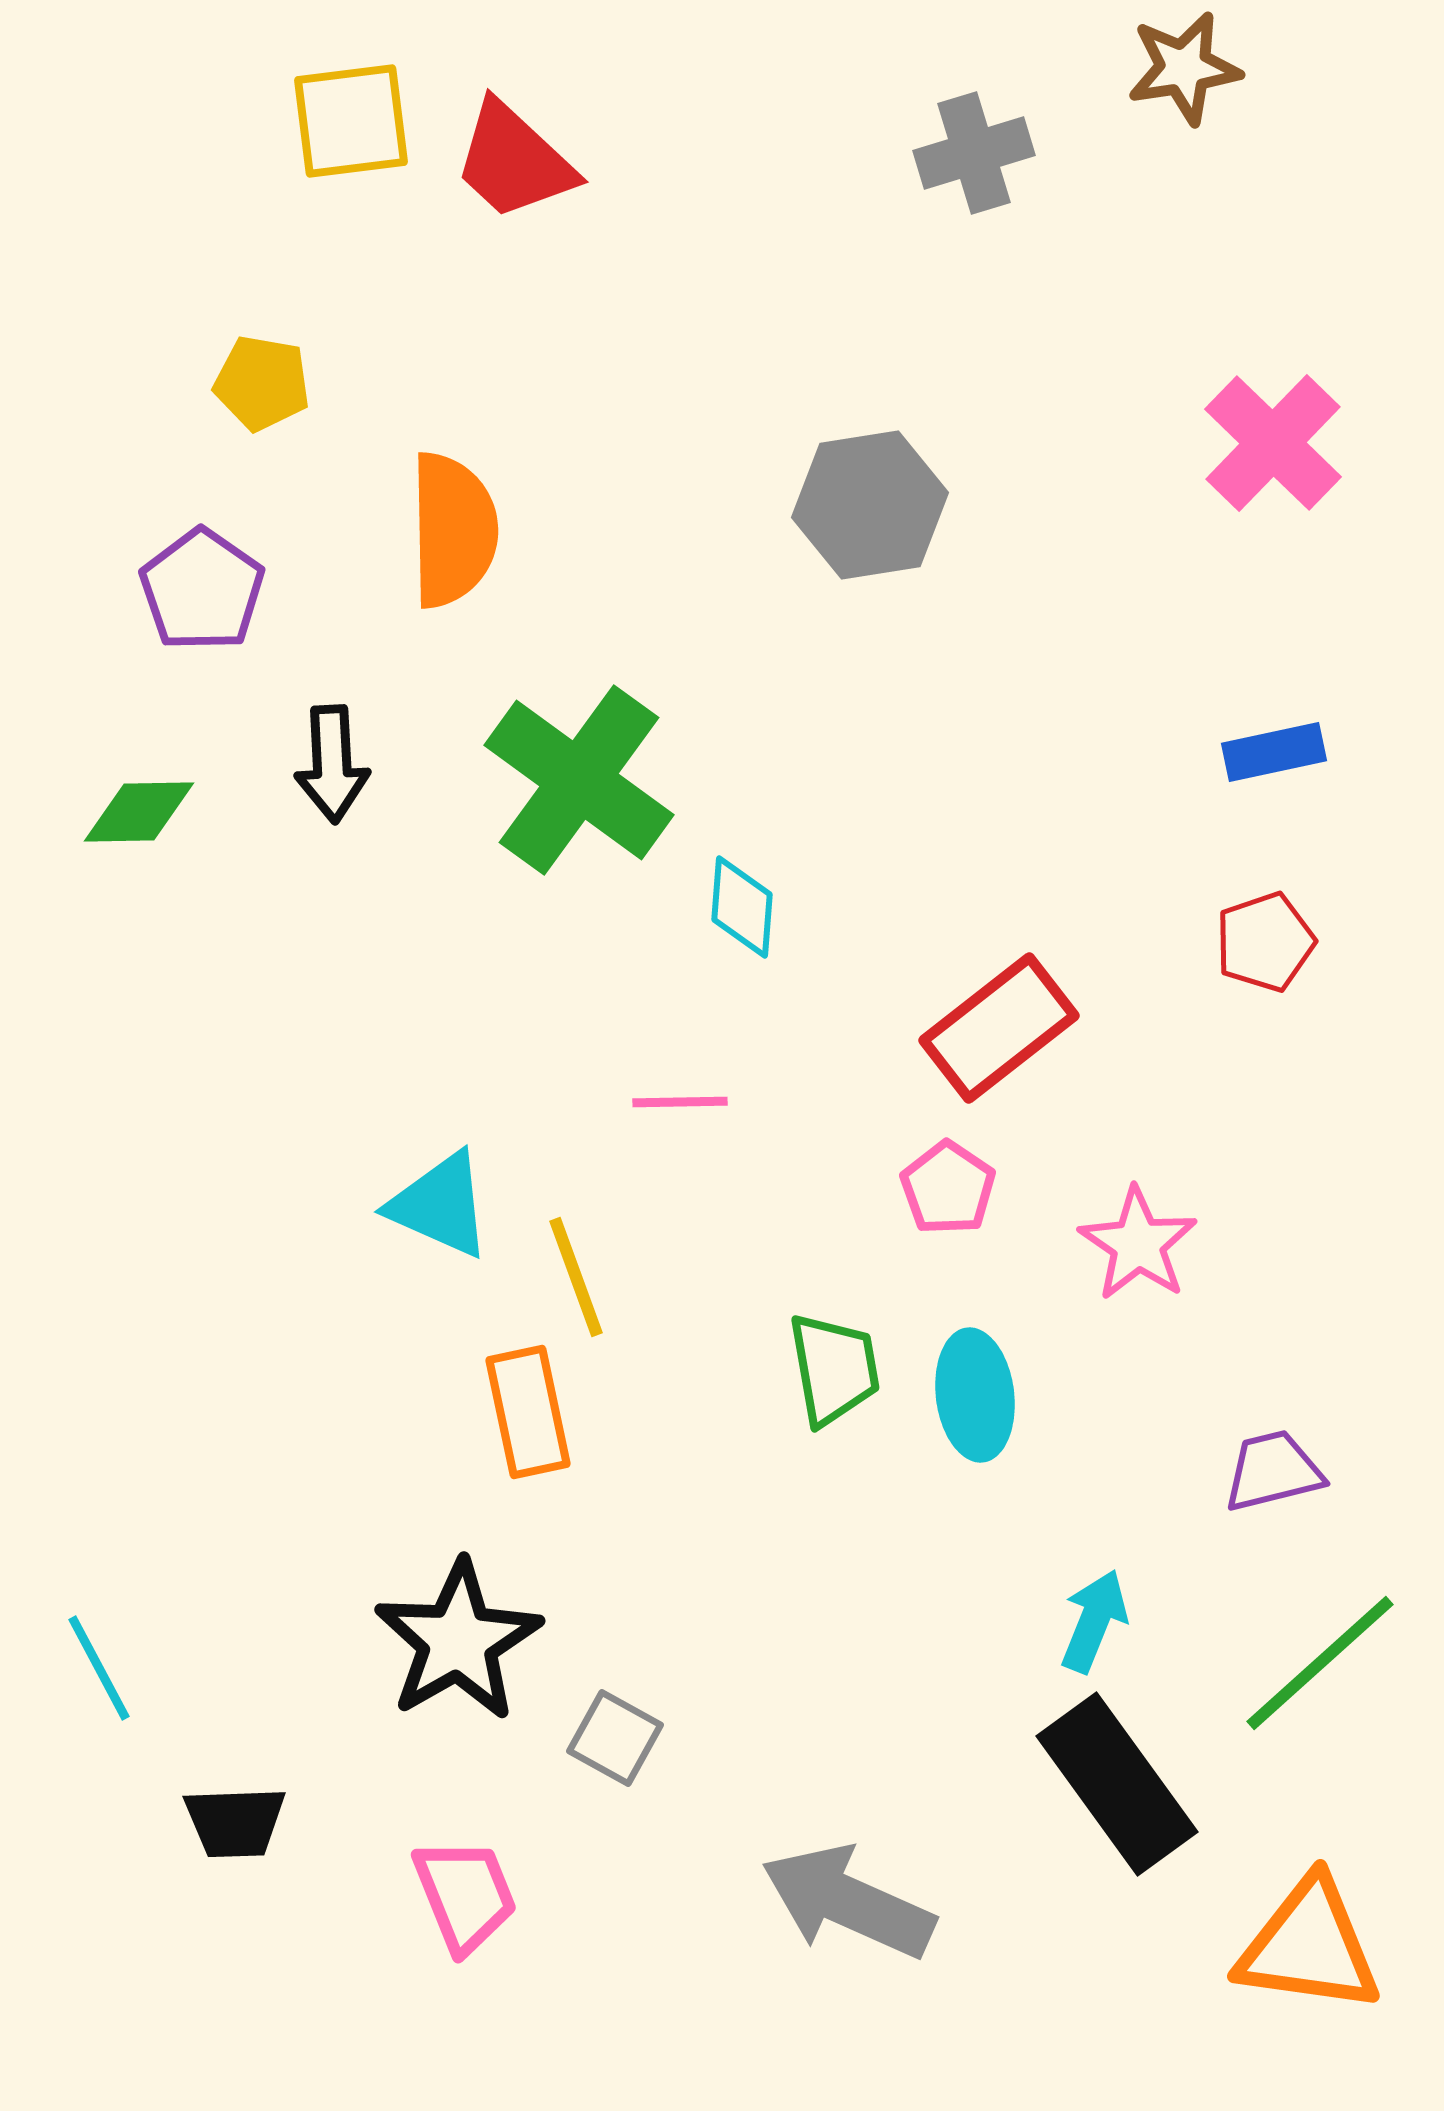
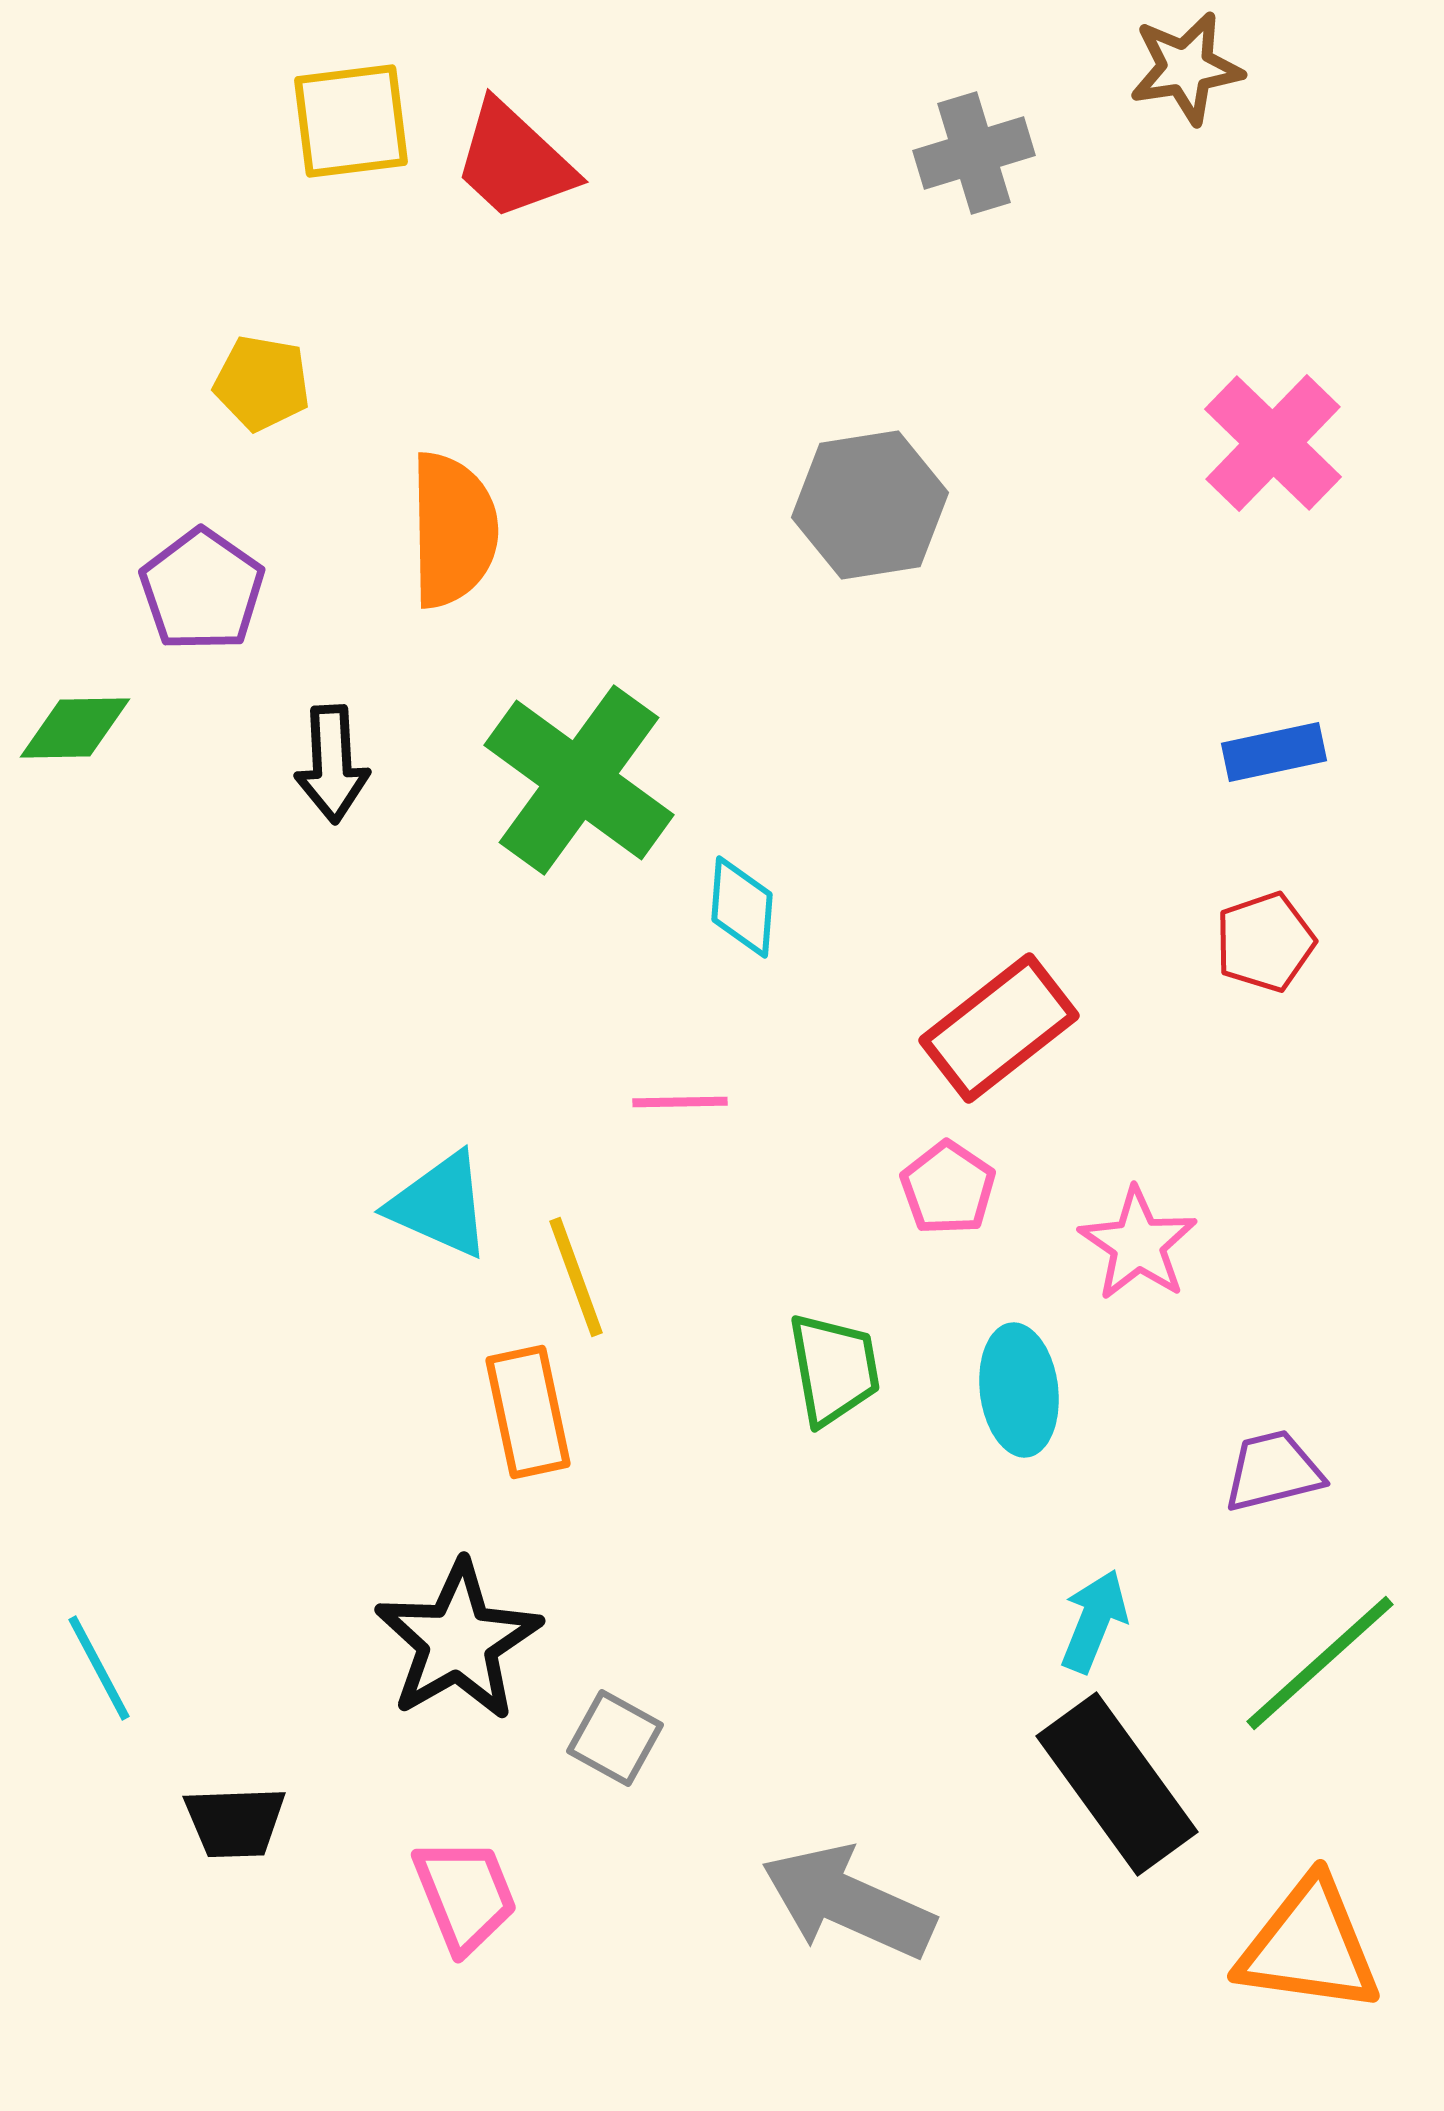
brown star: moved 2 px right
green diamond: moved 64 px left, 84 px up
cyan ellipse: moved 44 px right, 5 px up
